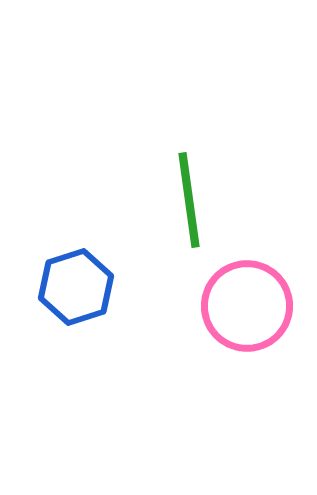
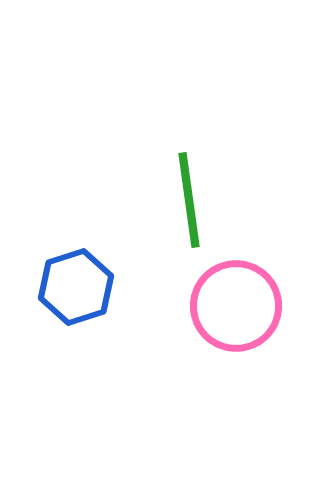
pink circle: moved 11 px left
